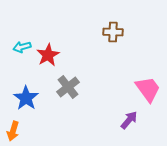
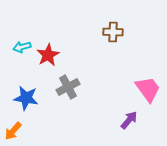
gray cross: rotated 10 degrees clockwise
blue star: rotated 25 degrees counterclockwise
orange arrow: rotated 24 degrees clockwise
